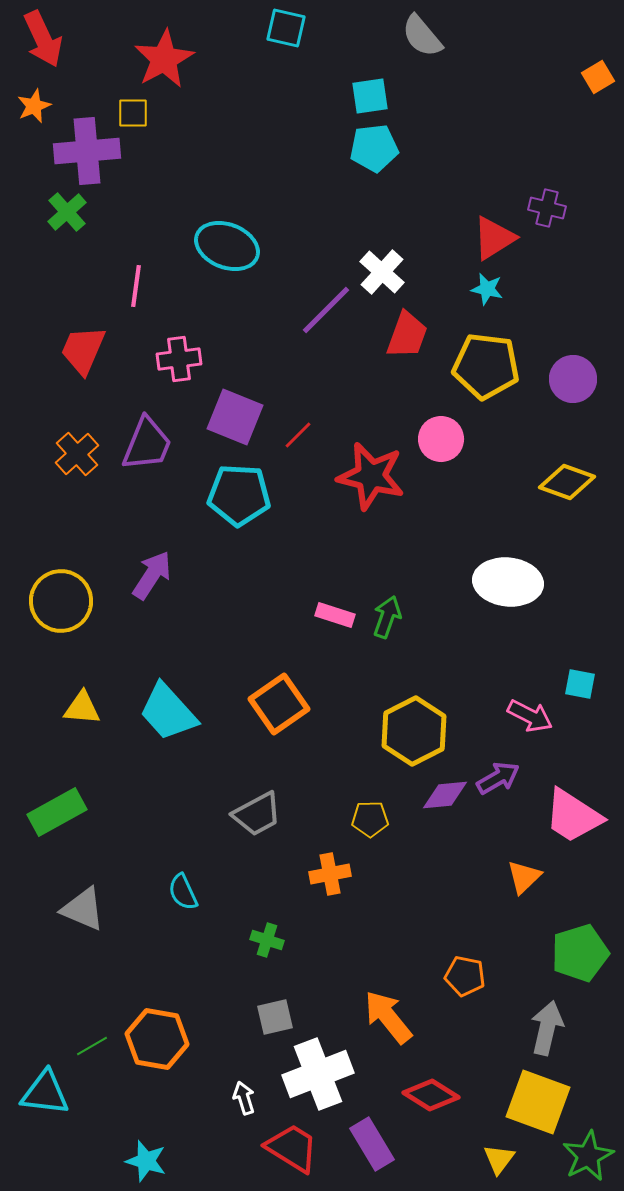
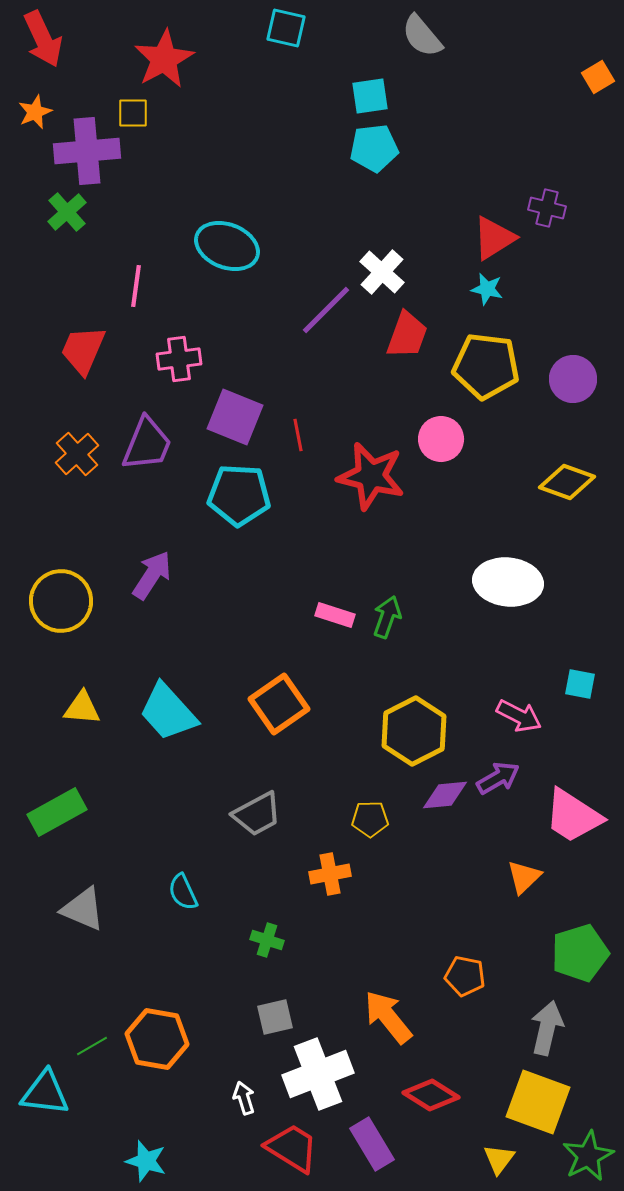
orange star at (34, 106): moved 1 px right, 6 px down
red line at (298, 435): rotated 56 degrees counterclockwise
pink arrow at (530, 716): moved 11 px left
